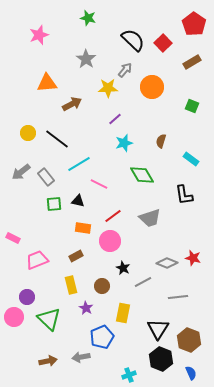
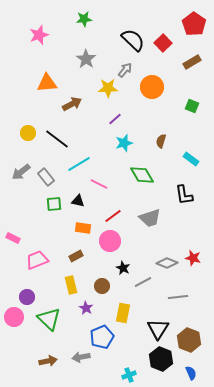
green star at (88, 18): moved 4 px left, 1 px down; rotated 21 degrees counterclockwise
